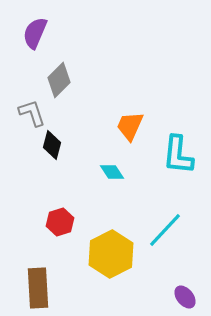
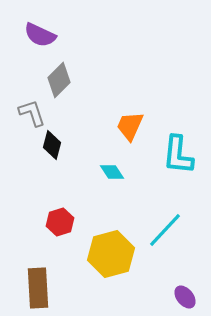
purple semicircle: moved 5 px right, 2 px down; rotated 88 degrees counterclockwise
yellow hexagon: rotated 12 degrees clockwise
